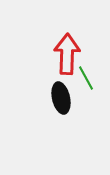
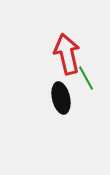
red arrow: rotated 15 degrees counterclockwise
